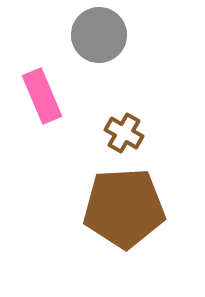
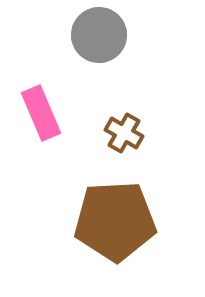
pink rectangle: moved 1 px left, 17 px down
brown pentagon: moved 9 px left, 13 px down
